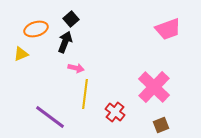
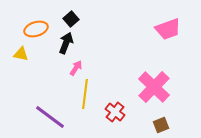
black arrow: moved 1 px right, 1 px down
yellow triangle: rotated 35 degrees clockwise
pink arrow: rotated 70 degrees counterclockwise
